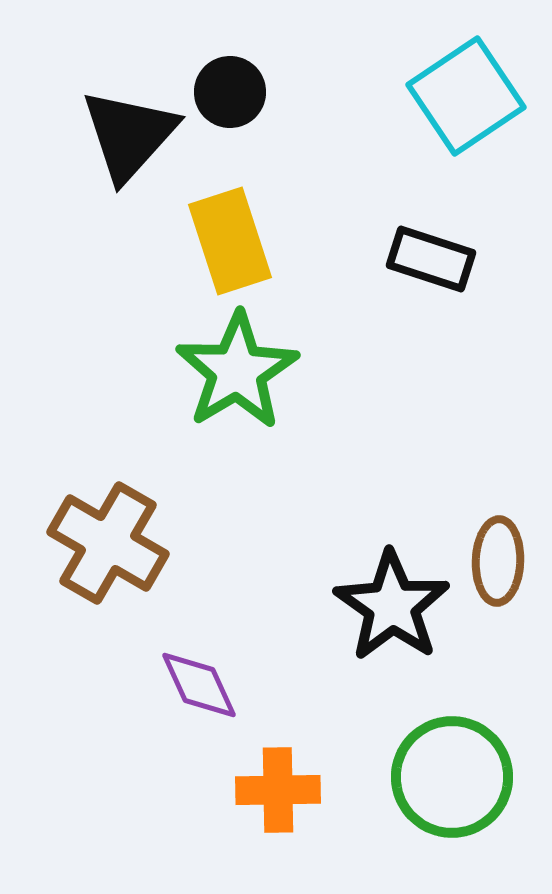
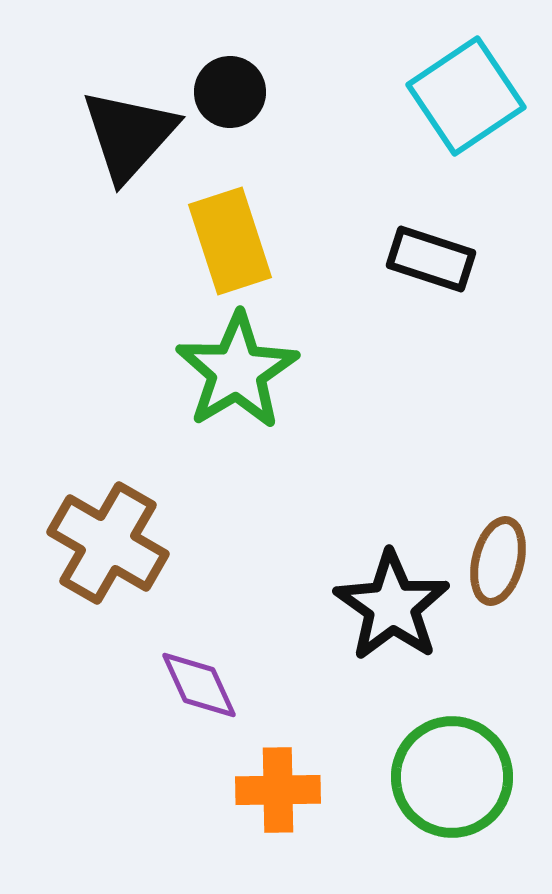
brown ellipse: rotated 12 degrees clockwise
